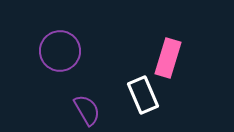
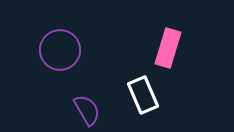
purple circle: moved 1 px up
pink rectangle: moved 10 px up
